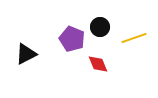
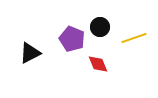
black triangle: moved 4 px right, 1 px up
